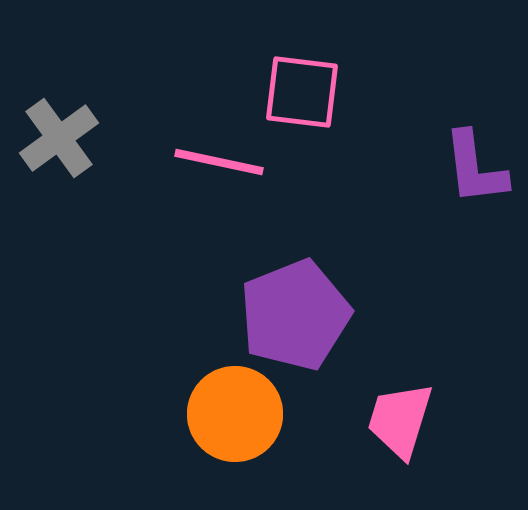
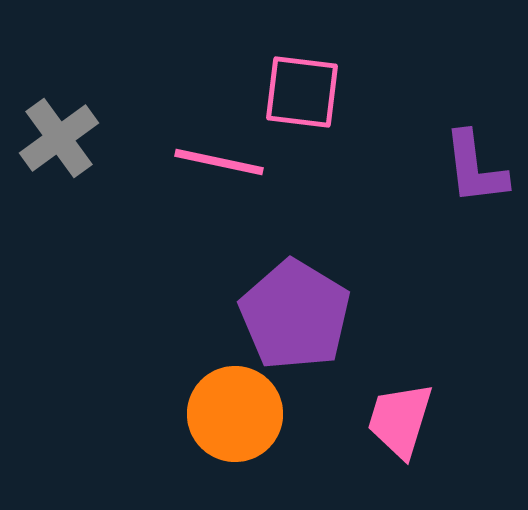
purple pentagon: rotated 19 degrees counterclockwise
